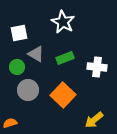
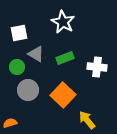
yellow arrow: moved 7 px left; rotated 90 degrees clockwise
